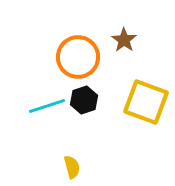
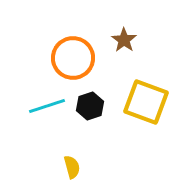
orange circle: moved 5 px left, 1 px down
black hexagon: moved 6 px right, 6 px down
